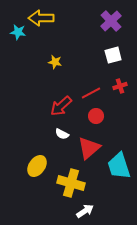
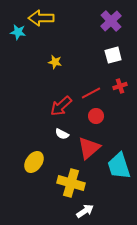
yellow ellipse: moved 3 px left, 4 px up
